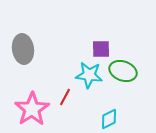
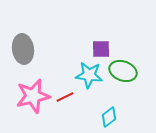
red line: rotated 36 degrees clockwise
pink star: moved 1 px right, 13 px up; rotated 20 degrees clockwise
cyan diamond: moved 2 px up; rotated 10 degrees counterclockwise
